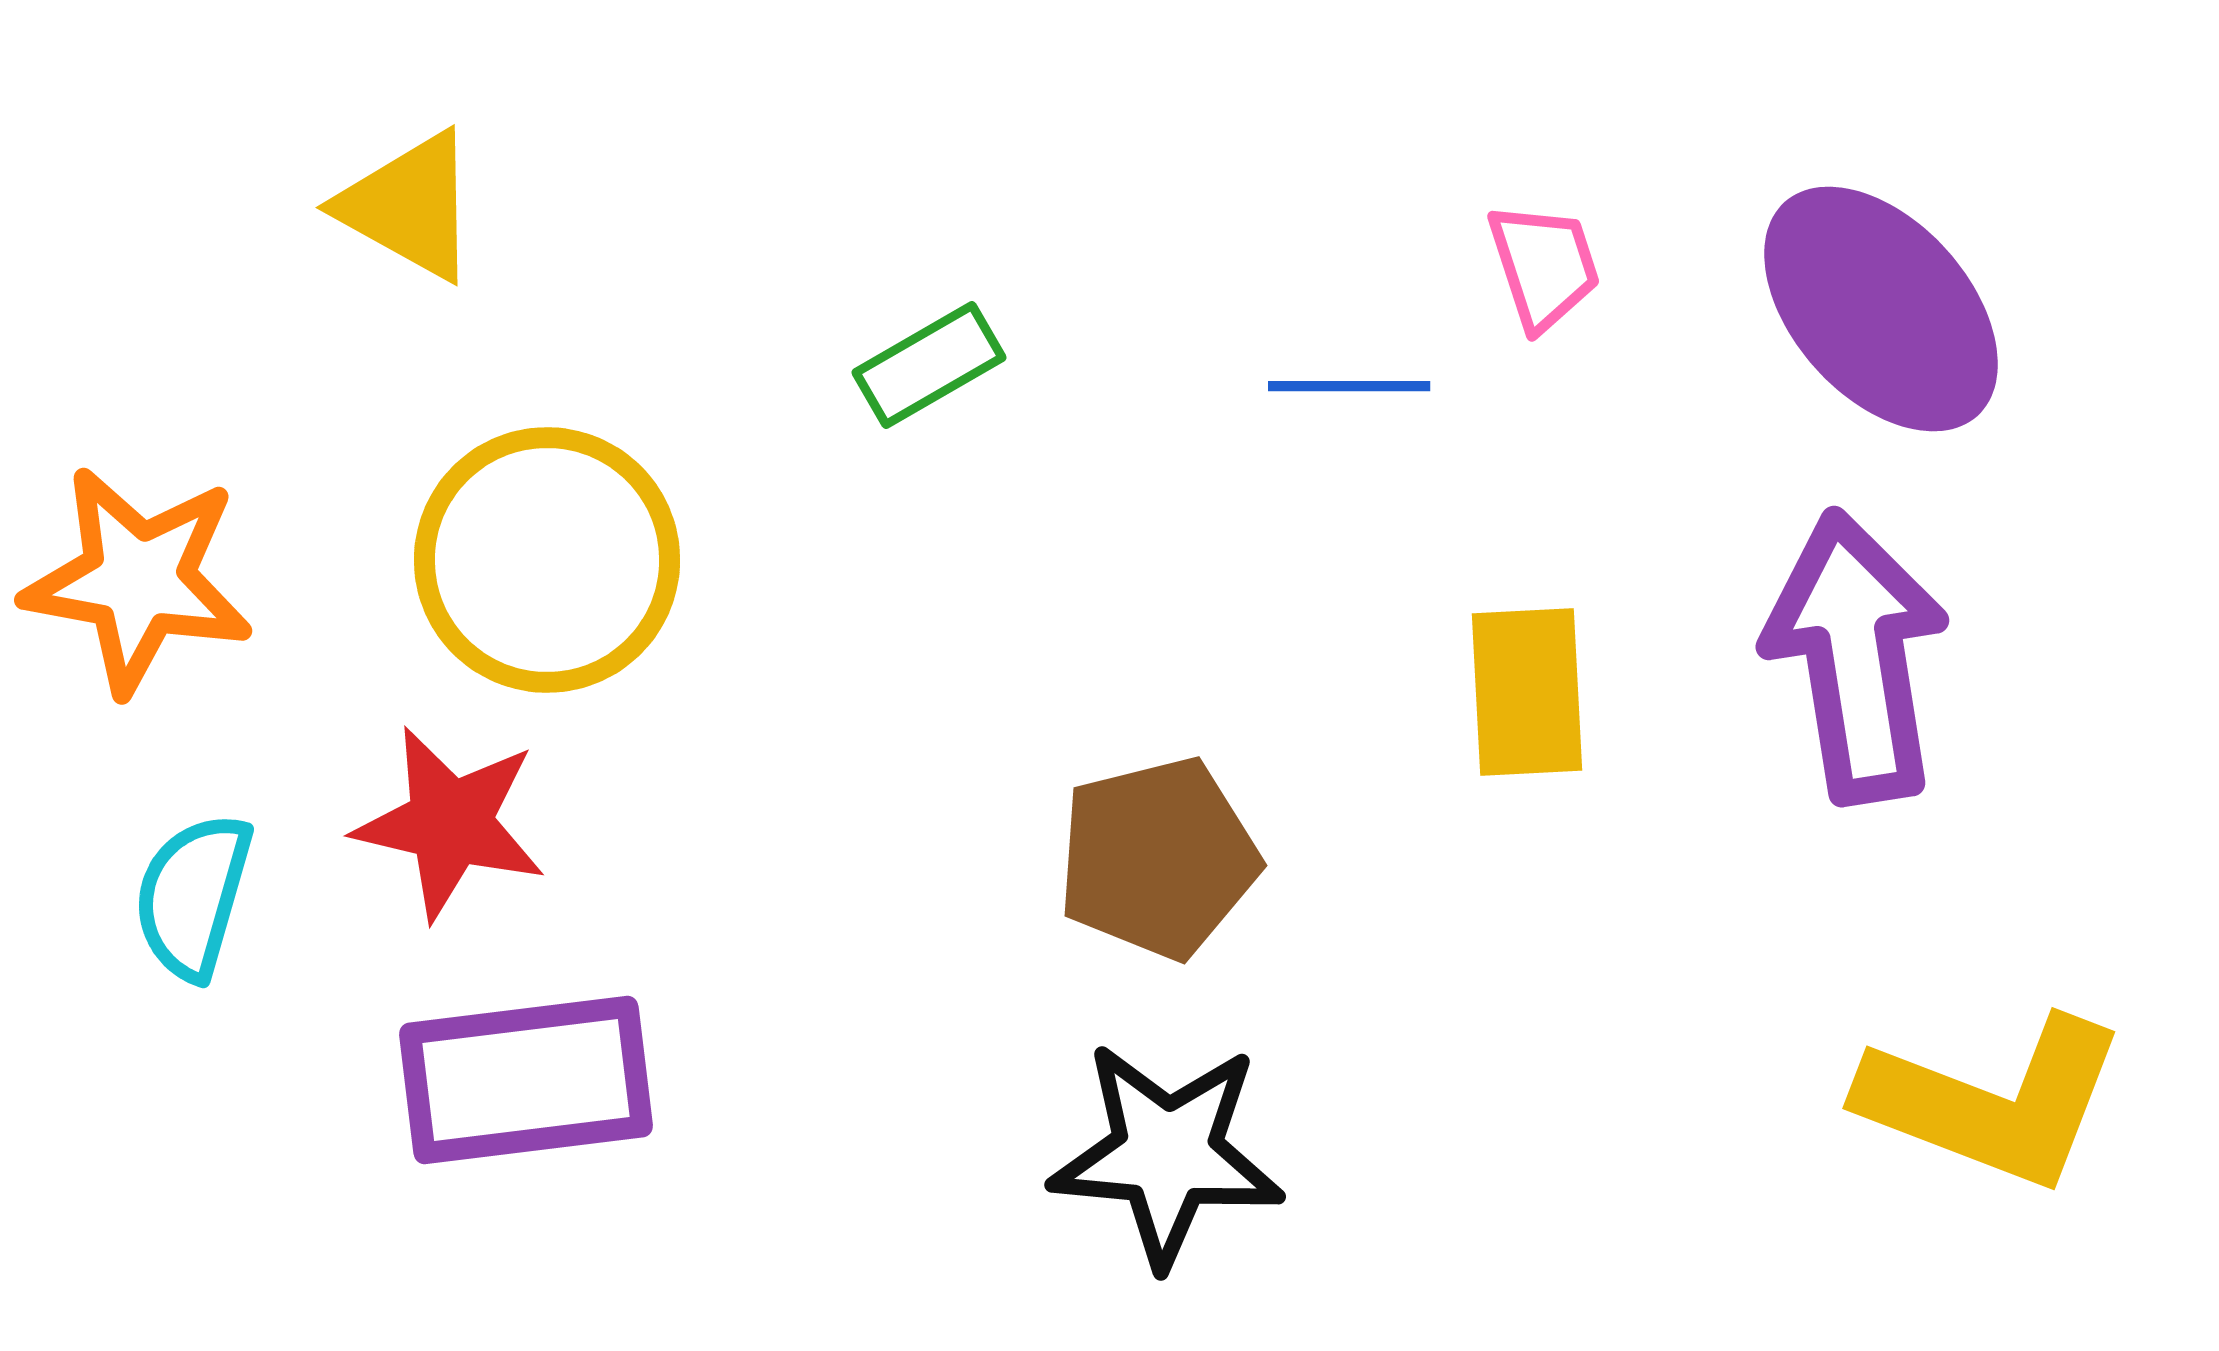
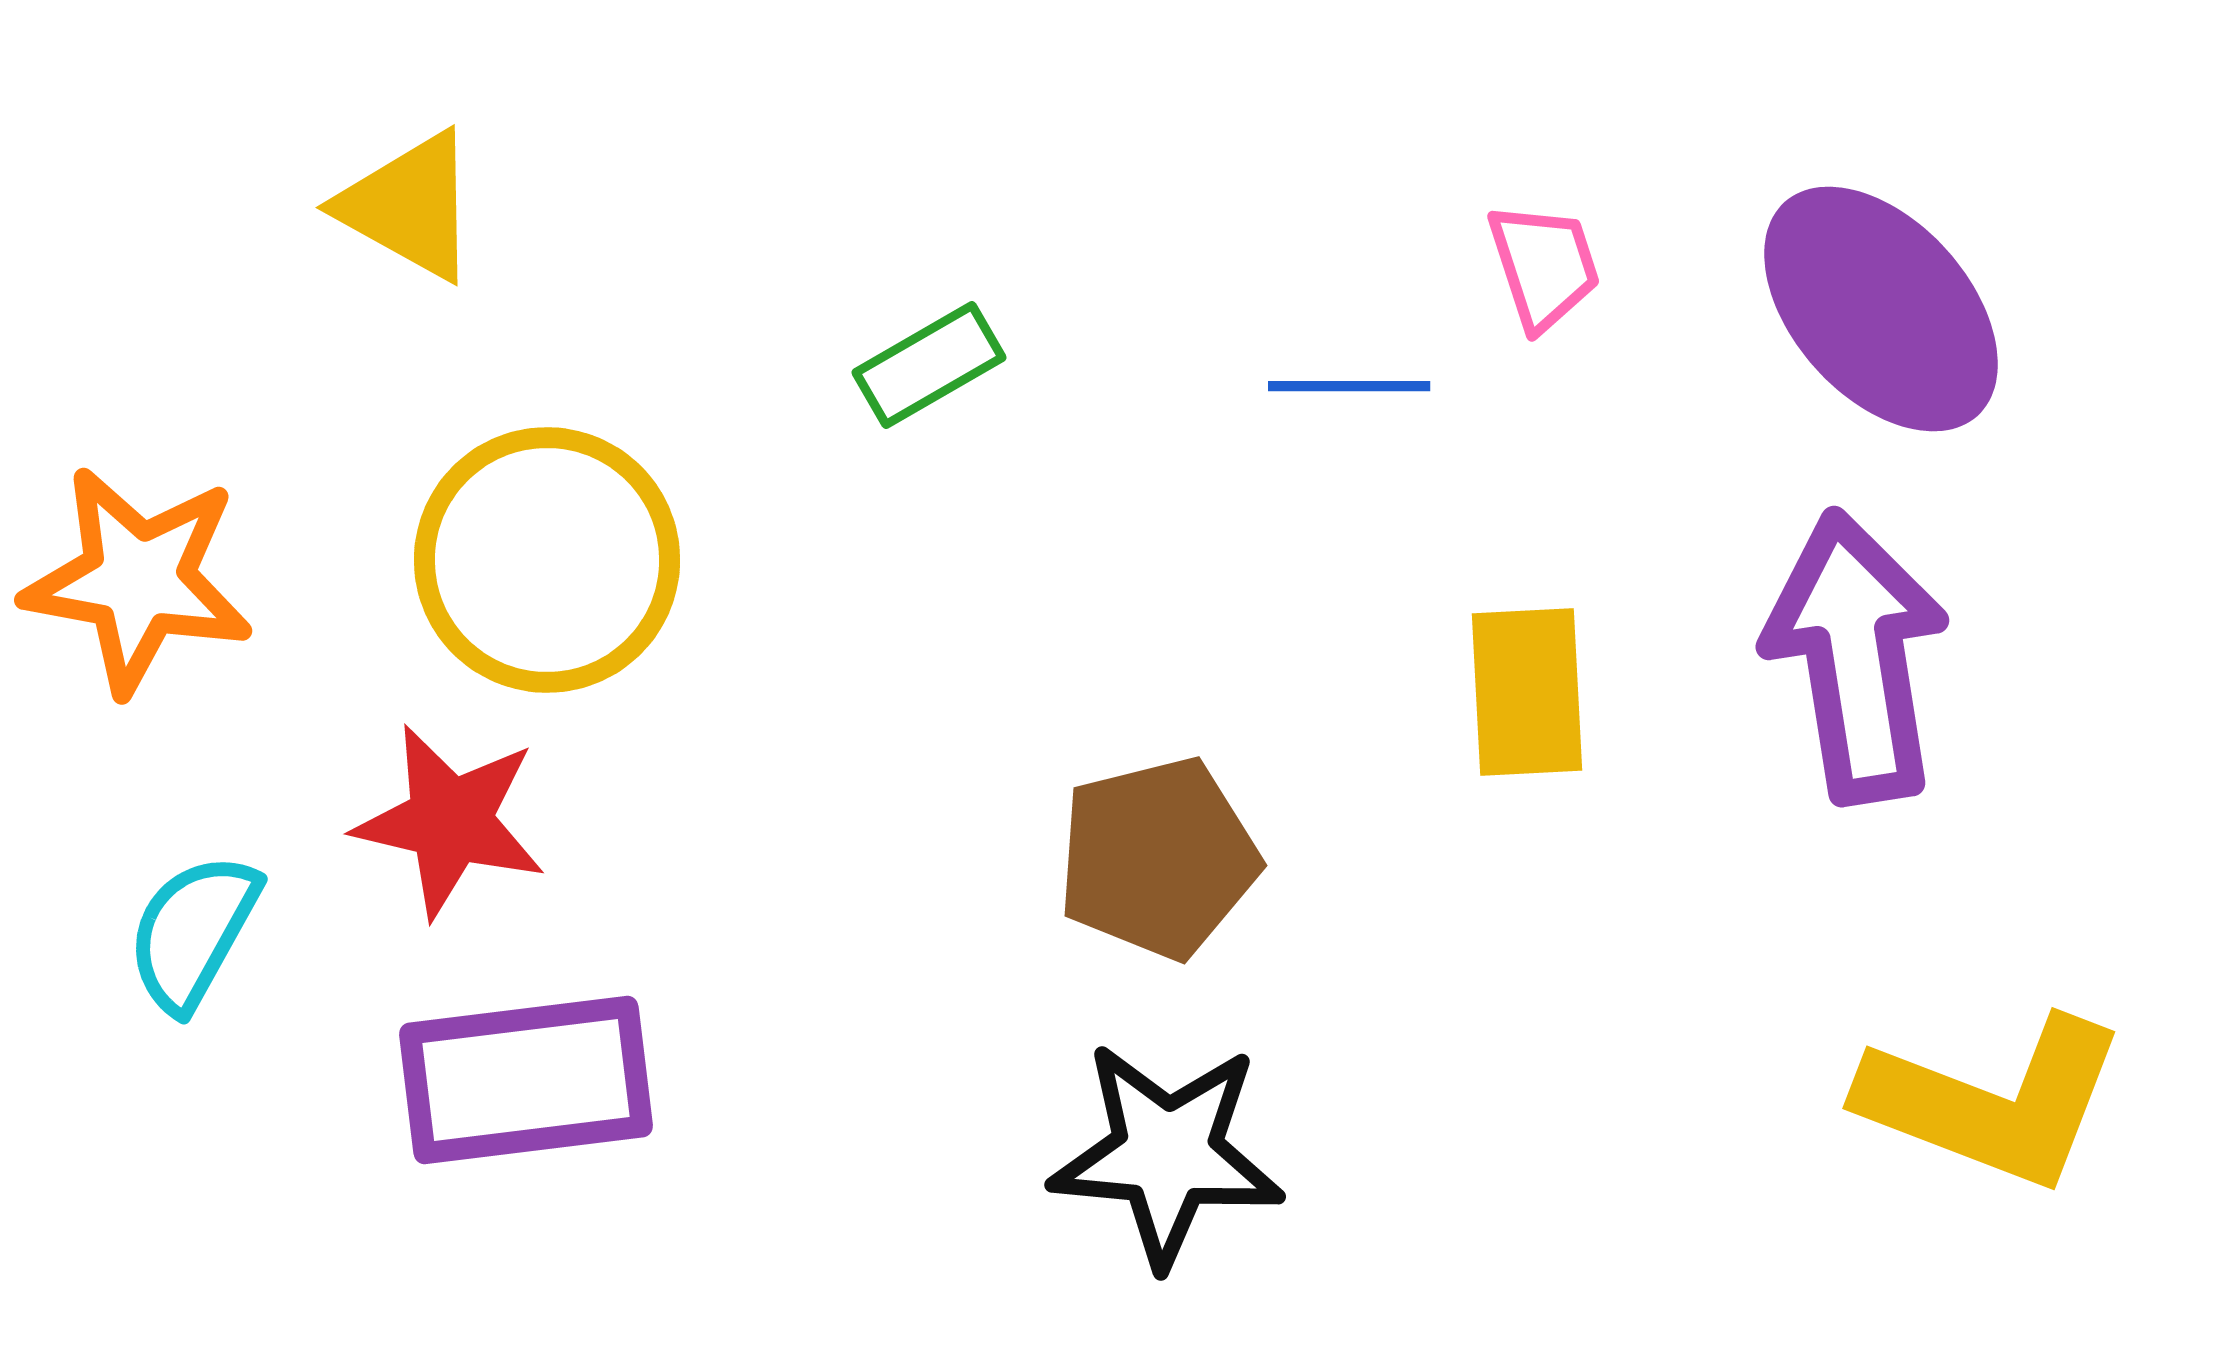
red star: moved 2 px up
cyan semicircle: moved 36 px down; rotated 13 degrees clockwise
